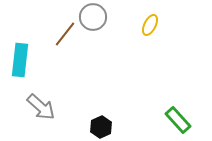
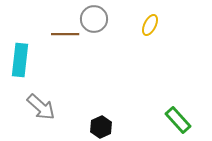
gray circle: moved 1 px right, 2 px down
brown line: rotated 52 degrees clockwise
